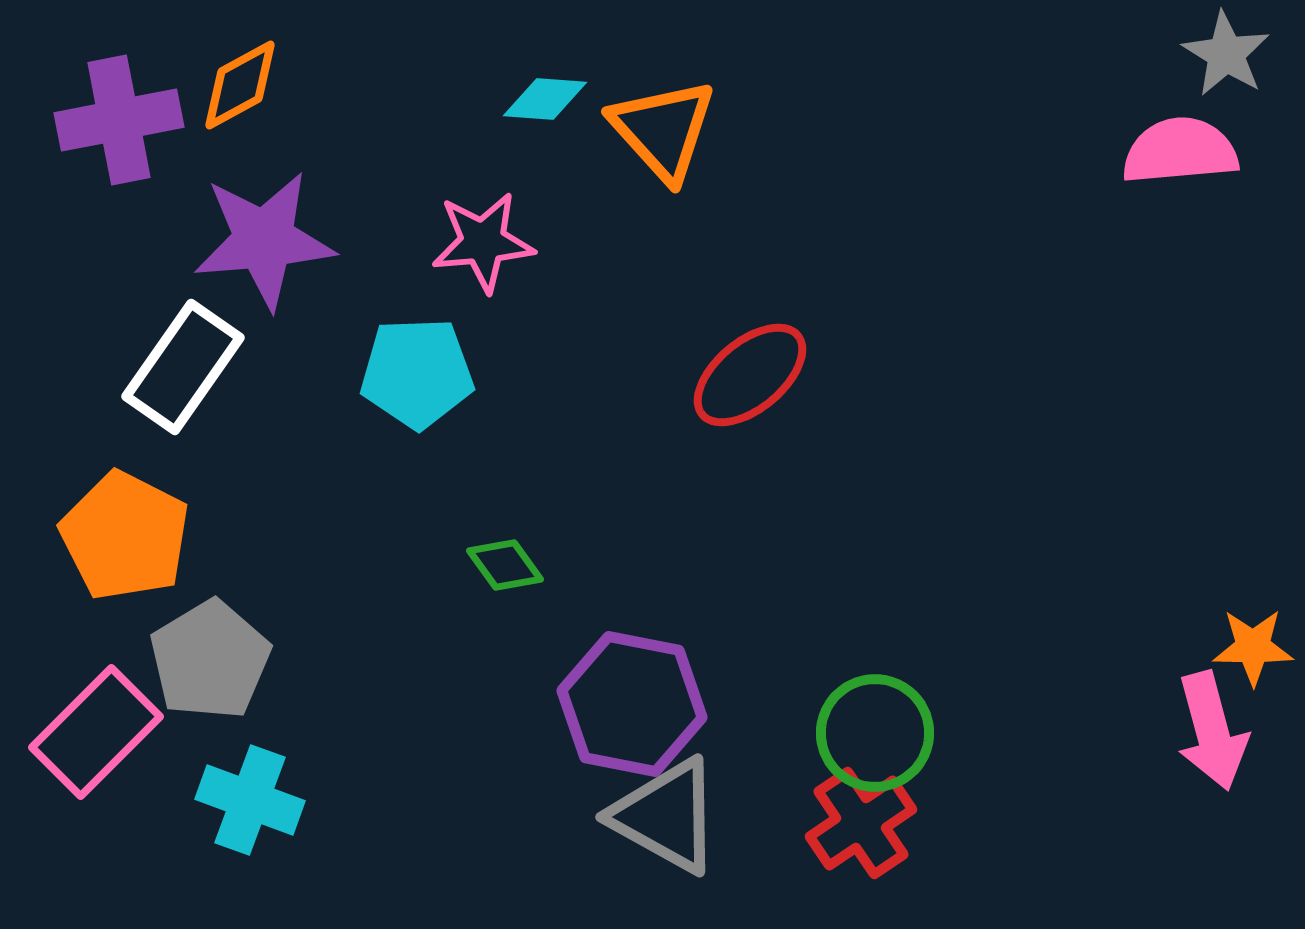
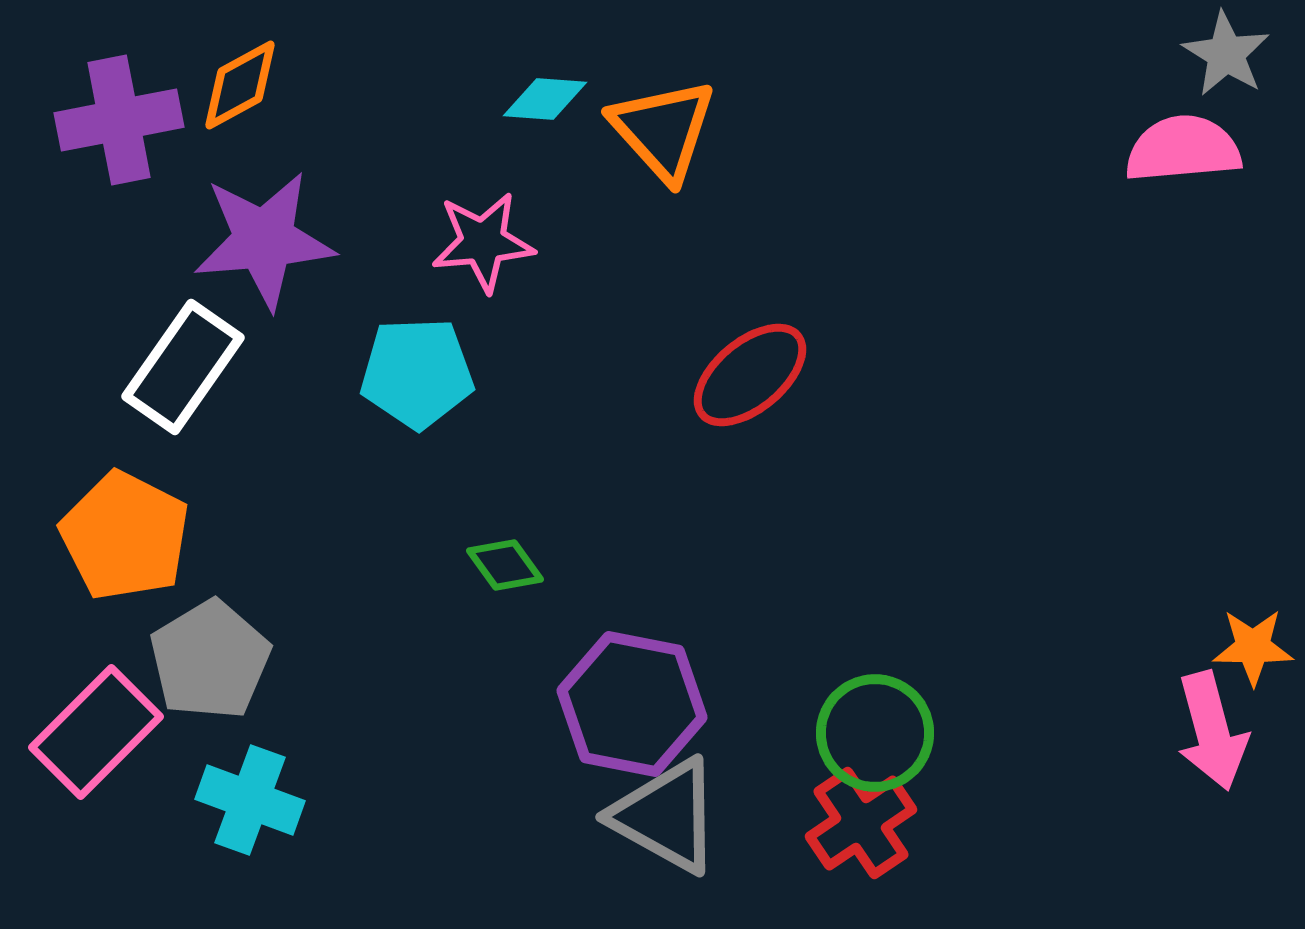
pink semicircle: moved 3 px right, 2 px up
